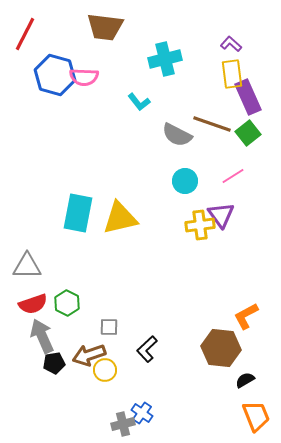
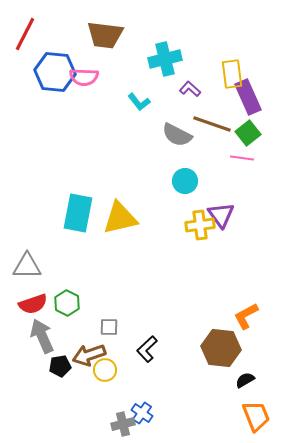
brown trapezoid: moved 8 px down
purple L-shape: moved 41 px left, 45 px down
blue hexagon: moved 3 px up; rotated 9 degrees counterclockwise
pink line: moved 9 px right, 18 px up; rotated 40 degrees clockwise
black pentagon: moved 6 px right, 3 px down
